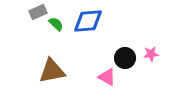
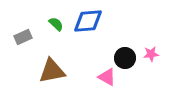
gray rectangle: moved 15 px left, 25 px down
